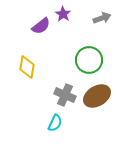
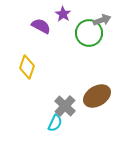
gray arrow: moved 2 px down
purple semicircle: rotated 114 degrees counterclockwise
green circle: moved 27 px up
yellow diamond: rotated 10 degrees clockwise
gray cross: moved 11 px down; rotated 20 degrees clockwise
